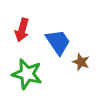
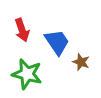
red arrow: rotated 35 degrees counterclockwise
blue trapezoid: moved 1 px left
